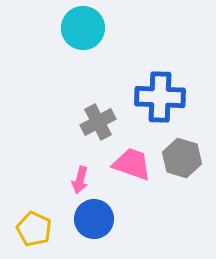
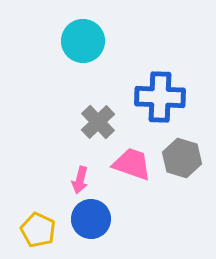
cyan circle: moved 13 px down
gray cross: rotated 16 degrees counterclockwise
blue circle: moved 3 px left
yellow pentagon: moved 4 px right, 1 px down
